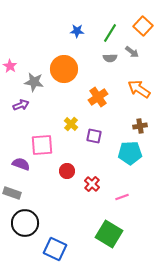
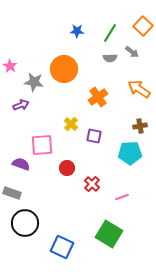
red circle: moved 3 px up
blue square: moved 7 px right, 2 px up
